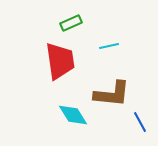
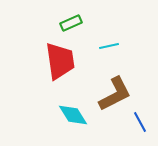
brown L-shape: moved 3 px right; rotated 33 degrees counterclockwise
